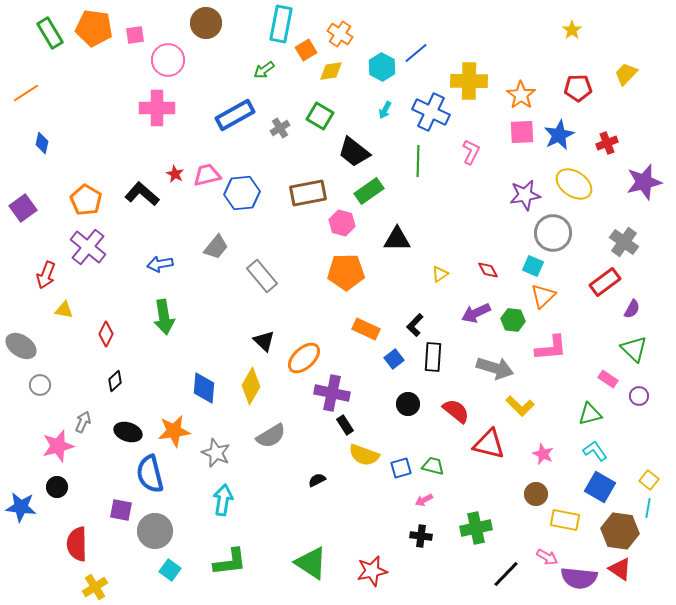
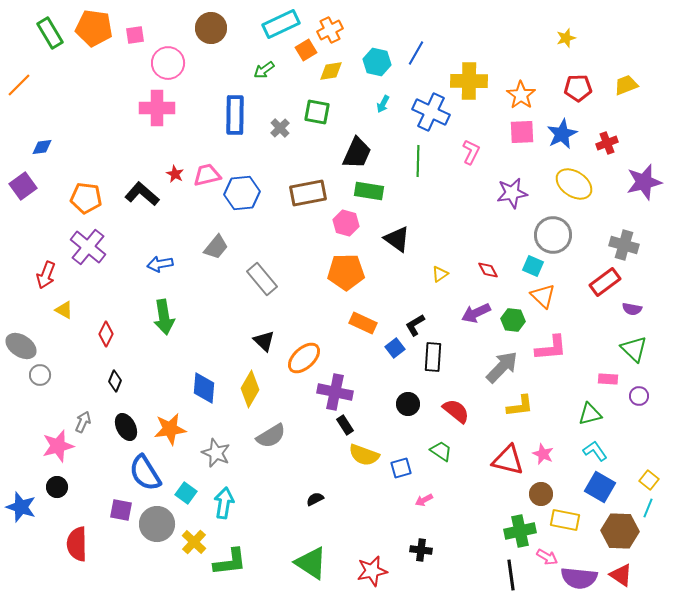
brown circle at (206, 23): moved 5 px right, 5 px down
cyan rectangle at (281, 24): rotated 54 degrees clockwise
yellow star at (572, 30): moved 6 px left, 8 px down; rotated 18 degrees clockwise
orange cross at (340, 34): moved 10 px left, 4 px up; rotated 30 degrees clockwise
blue line at (416, 53): rotated 20 degrees counterclockwise
pink circle at (168, 60): moved 3 px down
cyan hexagon at (382, 67): moved 5 px left, 5 px up; rotated 16 degrees counterclockwise
yellow trapezoid at (626, 74): moved 11 px down; rotated 25 degrees clockwise
orange line at (26, 93): moved 7 px left, 8 px up; rotated 12 degrees counterclockwise
cyan arrow at (385, 110): moved 2 px left, 6 px up
blue rectangle at (235, 115): rotated 60 degrees counterclockwise
green square at (320, 116): moved 3 px left, 4 px up; rotated 20 degrees counterclockwise
gray cross at (280, 128): rotated 12 degrees counterclockwise
blue star at (559, 135): moved 3 px right, 1 px up
blue diamond at (42, 143): moved 4 px down; rotated 70 degrees clockwise
black trapezoid at (354, 152): moved 3 px right, 1 px down; rotated 104 degrees counterclockwise
green rectangle at (369, 191): rotated 44 degrees clockwise
purple star at (525, 195): moved 13 px left, 2 px up
orange pentagon at (86, 200): moved 2 px up; rotated 24 degrees counterclockwise
purple square at (23, 208): moved 22 px up
pink hexagon at (342, 223): moved 4 px right
gray circle at (553, 233): moved 2 px down
black triangle at (397, 239): rotated 36 degrees clockwise
gray cross at (624, 242): moved 3 px down; rotated 20 degrees counterclockwise
gray rectangle at (262, 276): moved 3 px down
orange triangle at (543, 296): rotated 32 degrees counterclockwise
purple semicircle at (632, 309): rotated 72 degrees clockwise
yellow triangle at (64, 310): rotated 18 degrees clockwise
black L-shape at (415, 325): rotated 15 degrees clockwise
orange rectangle at (366, 329): moved 3 px left, 6 px up
blue square at (394, 359): moved 1 px right, 11 px up
gray arrow at (495, 368): moved 7 px right, 1 px up; rotated 63 degrees counterclockwise
pink rectangle at (608, 379): rotated 30 degrees counterclockwise
black diamond at (115, 381): rotated 25 degrees counterclockwise
gray circle at (40, 385): moved 10 px up
yellow diamond at (251, 386): moved 1 px left, 3 px down
purple cross at (332, 393): moved 3 px right, 1 px up
yellow L-shape at (520, 406): rotated 52 degrees counterclockwise
orange star at (174, 431): moved 4 px left, 2 px up
black ellipse at (128, 432): moved 2 px left, 5 px up; rotated 44 degrees clockwise
red triangle at (489, 444): moved 19 px right, 16 px down
green trapezoid at (433, 466): moved 8 px right, 15 px up; rotated 20 degrees clockwise
blue semicircle at (150, 474): moved 5 px left, 1 px up; rotated 18 degrees counterclockwise
black semicircle at (317, 480): moved 2 px left, 19 px down
brown circle at (536, 494): moved 5 px right
cyan arrow at (223, 500): moved 1 px right, 3 px down
blue star at (21, 507): rotated 12 degrees clockwise
cyan line at (648, 508): rotated 12 degrees clockwise
green cross at (476, 528): moved 44 px right, 3 px down
gray circle at (155, 531): moved 2 px right, 7 px up
brown hexagon at (620, 531): rotated 6 degrees counterclockwise
black cross at (421, 536): moved 14 px down
red triangle at (620, 569): moved 1 px right, 6 px down
cyan square at (170, 570): moved 16 px right, 77 px up
black line at (506, 574): moved 5 px right, 1 px down; rotated 52 degrees counterclockwise
yellow cross at (95, 587): moved 99 px right, 45 px up; rotated 15 degrees counterclockwise
